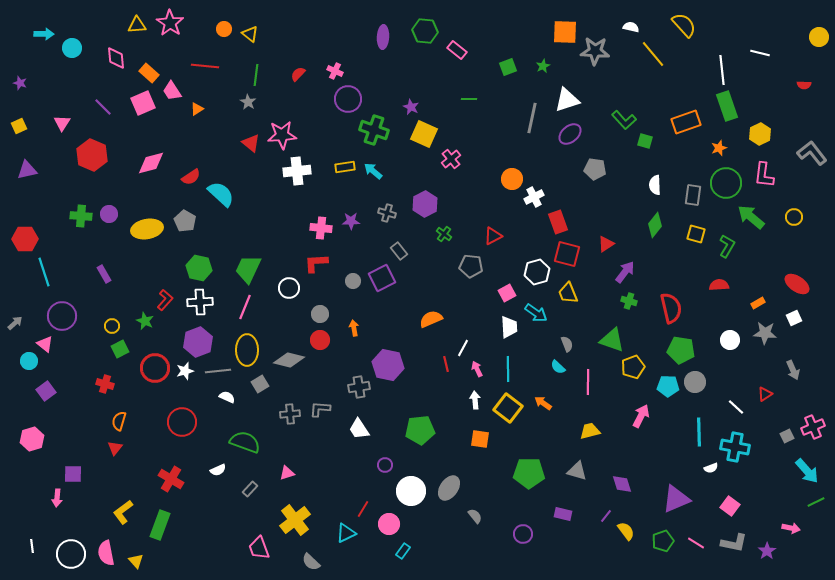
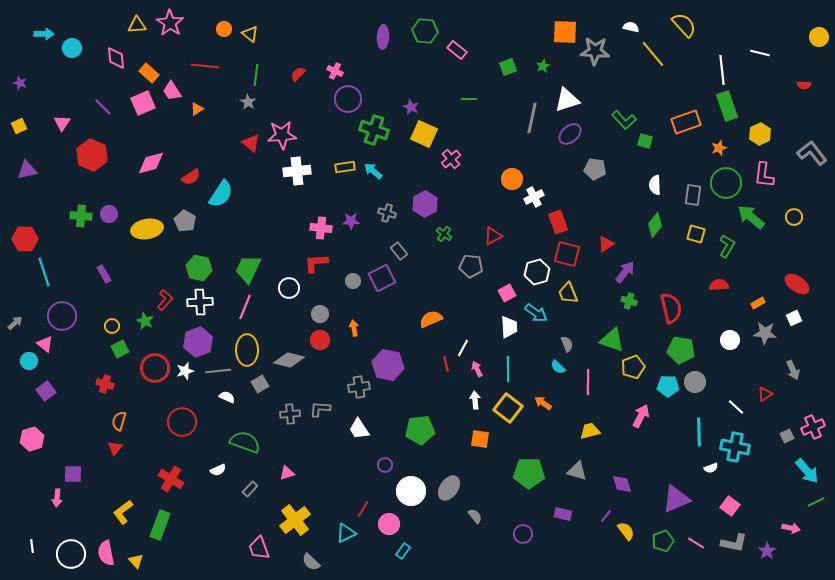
cyan semicircle at (221, 194): rotated 80 degrees clockwise
